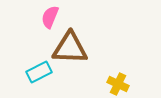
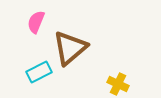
pink semicircle: moved 14 px left, 5 px down
brown triangle: rotated 42 degrees counterclockwise
